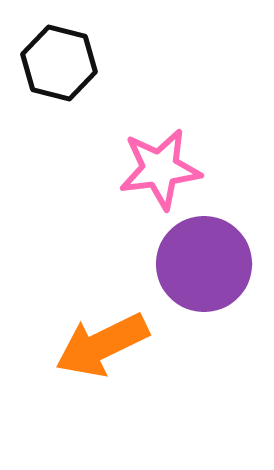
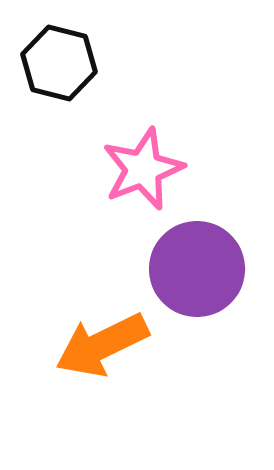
pink star: moved 17 px left; rotated 14 degrees counterclockwise
purple circle: moved 7 px left, 5 px down
